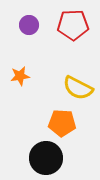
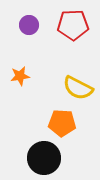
black circle: moved 2 px left
